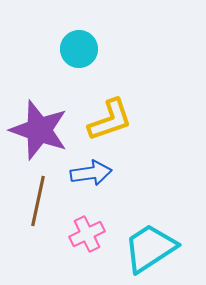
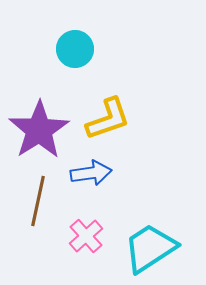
cyan circle: moved 4 px left
yellow L-shape: moved 2 px left, 1 px up
purple star: rotated 20 degrees clockwise
pink cross: moved 1 px left, 2 px down; rotated 16 degrees counterclockwise
